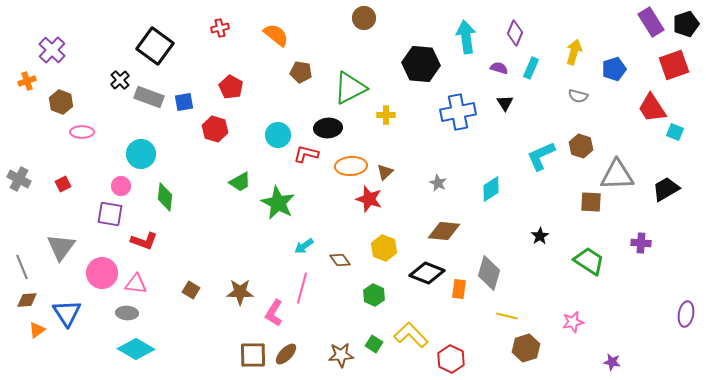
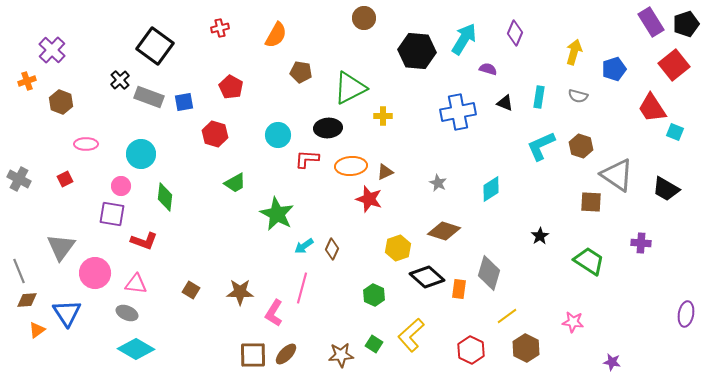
orange semicircle at (276, 35): rotated 80 degrees clockwise
cyan arrow at (466, 37): moved 2 px left, 2 px down; rotated 40 degrees clockwise
black hexagon at (421, 64): moved 4 px left, 13 px up
red square at (674, 65): rotated 20 degrees counterclockwise
purple semicircle at (499, 68): moved 11 px left, 1 px down
cyan rectangle at (531, 68): moved 8 px right, 29 px down; rotated 15 degrees counterclockwise
black triangle at (505, 103): rotated 36 degrees counterclockwise
yellow cross at (386, 115): moved 3 px left, 1 px down
red hexagon at (215, 129): moved 5 px down
pink ellipse at (82, 132): moved 4 px right, 12 px down
red L-shape at (306, 154): moved 1 px right, 5 px down; rotated 10 degrees counterclockwise
cyan L-shape at (541, 156): moved 10 px up
brown triangle at (385, 172): rotated 18 degrees clockwise
gray triangle at (617, 175): rotated 36 degrees clockwise
green trapezoid at (240, 182): moved 5 px left, 1 px down
red square at (63, 184): moved 2 px right, 5 px up
black trapezoid at (666, 189): rotated 120 degrees counterclockwise
green star at (278, 203): moved 1 px left, 11 px down
purple square at (110, 214): moved 2 px right
brown diamond at (444, 231): rotated 12 degrees clockwise
yellow hexagon at (384, 248): moved 14 px right; rotated 20 degrees clockwise
brown diamond at (340, 260): moved 8 px left, 11 px up; rotated 60 degrees clockwise
gray line at (22, 267): moved 3 px left, 4 px down
pink circle at (102, 273): moved 7 px left
black diamond at (427, 273): moved 4 px down; rotated 20 degrees clockwise
gray ellipse at (127, 313): rotated 20 degrees clockwise
yellow line at (507, 316): rotated 50 degrees counterclockwise
pink star at (573, 322): rotated 20 degrees clockwise
yellow L-shape at (411, 335): rotated 88 degrees counterclockwise
brown hexagon at (526, 348): rotated 16 degrees counterclockwise
red hexagon at (451, 359): moved 20 px right, 9 px up
